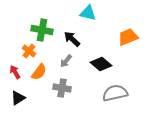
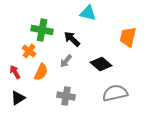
orange trapezoid: rotated 55 degrees counterclockwise
orange semicircle: moved 2 px right; rotated 12 degrees counterclockwise
gray cross: moved 4 px right, 8 px down
